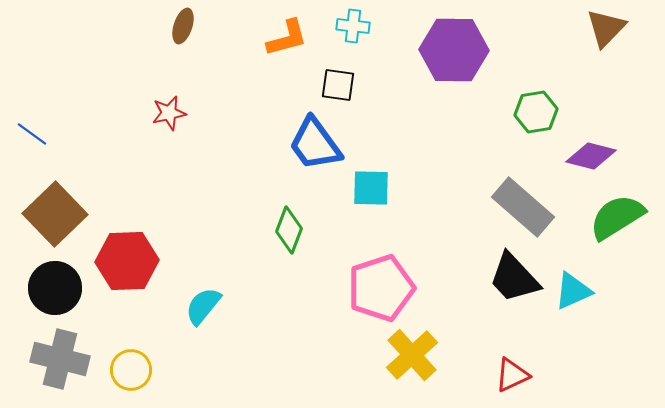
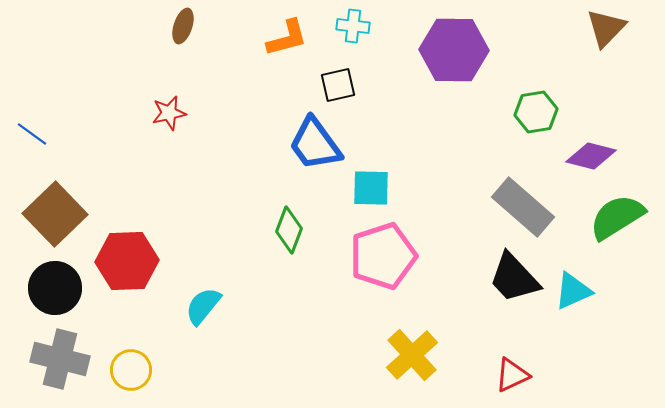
black square: rotated 21 degrees counterclockwise
pink pentagon: moved 2 px right, 32 px up
